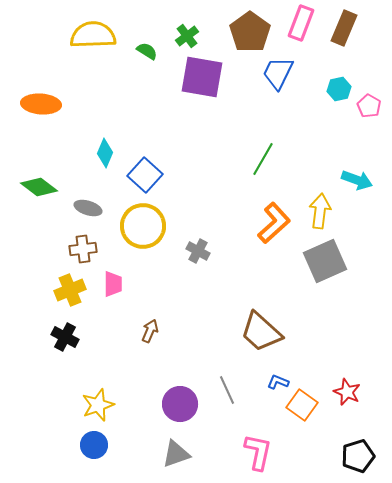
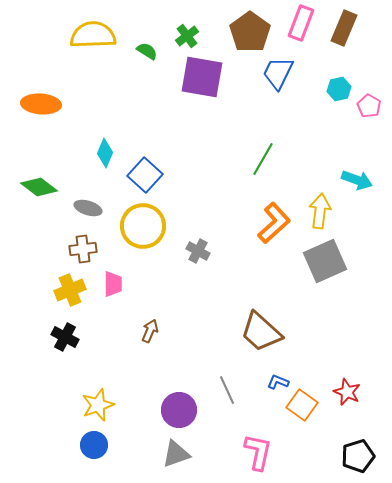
purple circle: moved 1 px left, 6 px down
